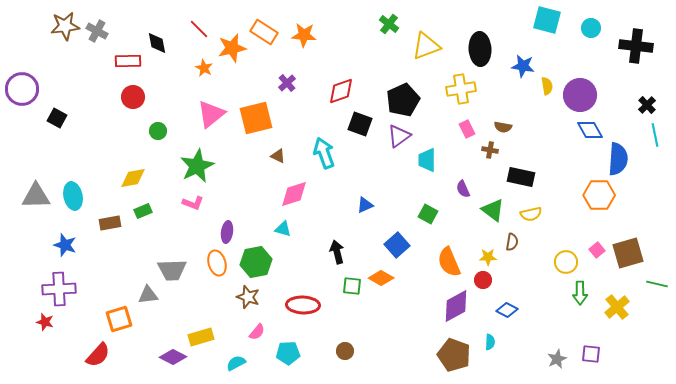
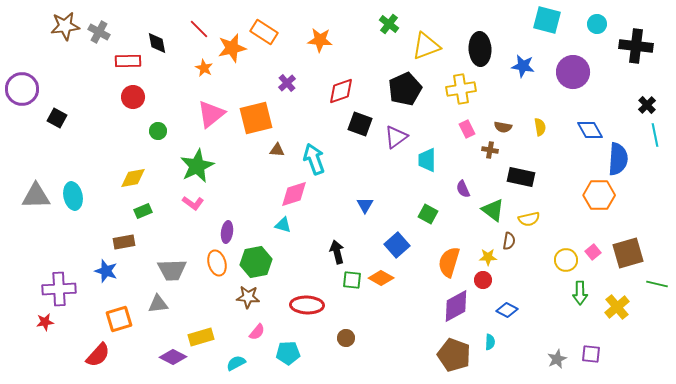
cyan circle at (591, 28): moved 6 px right, 4 px up
gray cross at (97, 31): moved 2 px right, 1 px down
orange star at (304, 35): moved 16 px right, 5 px down
yellow semicircle at (547, 86): moved 7 px left, 41 px down
purple circle at (580, 95): moved 7 px left, 23 px up
black pentagon at (403, 100): moved 2 px right, 11 px up
purple triangle at (399, 136): moved 3 px left, 1 px down
cyan arrow at (324, 153): moved 10 px left, 6 px down
brown triangle at (278, 156): moved 1 px left, 6 px up; rotated 21 degrees counterclockwise
pink L-shape at (193, 203): rotated 15 degrees clockwise
blue triangle at (365, 205): rotated 36 degrees counterclockwise
yellow semicircle at (531, 214): moved 2 px left, 5 px down
brown rectangle at (110, 223): moved 14 px right, 19 px down
cyan triangle at (283, 229): moved 4 px up
brown semicircle at (512, 242): moved 3 px left, 1 px up
blue star at (65, 245): moved 41 px right, 26 px down
pink square at (597, 250): moved 4 px left, 2 px down
orange semicircle at (449, 262): rotated 40 degrees clockwise
yellow circle at (566, 262): moved 2 px up
green square at (352, 286): moved 6 px up
gray triangle at (148, 295): moved 10 px right, 9 px down
brown star at (248, 297): rotated 15 degrees counterclockwise
red ellipse at (303, 305): moved 4 px right
red star at (45, 322): rotated 24 degrees counterclockwise
brown circle at (345, 351): moved 1 px right, 13 px up
